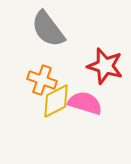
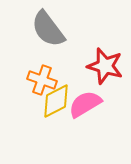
pink semicircle: moved 1 px down; rotated 48 degrees counterclockwise
